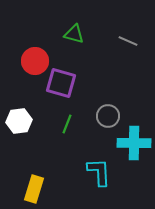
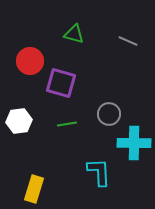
red circle: moved 5 px left
gray circle: moved 1 px right, 2 px up
green line: rotated 60 degrees clockwise
